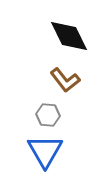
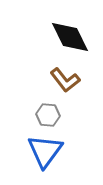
black diamond: moved 1 px right, 1 px down
blue triangle: rotated 6 degrees clockwise
